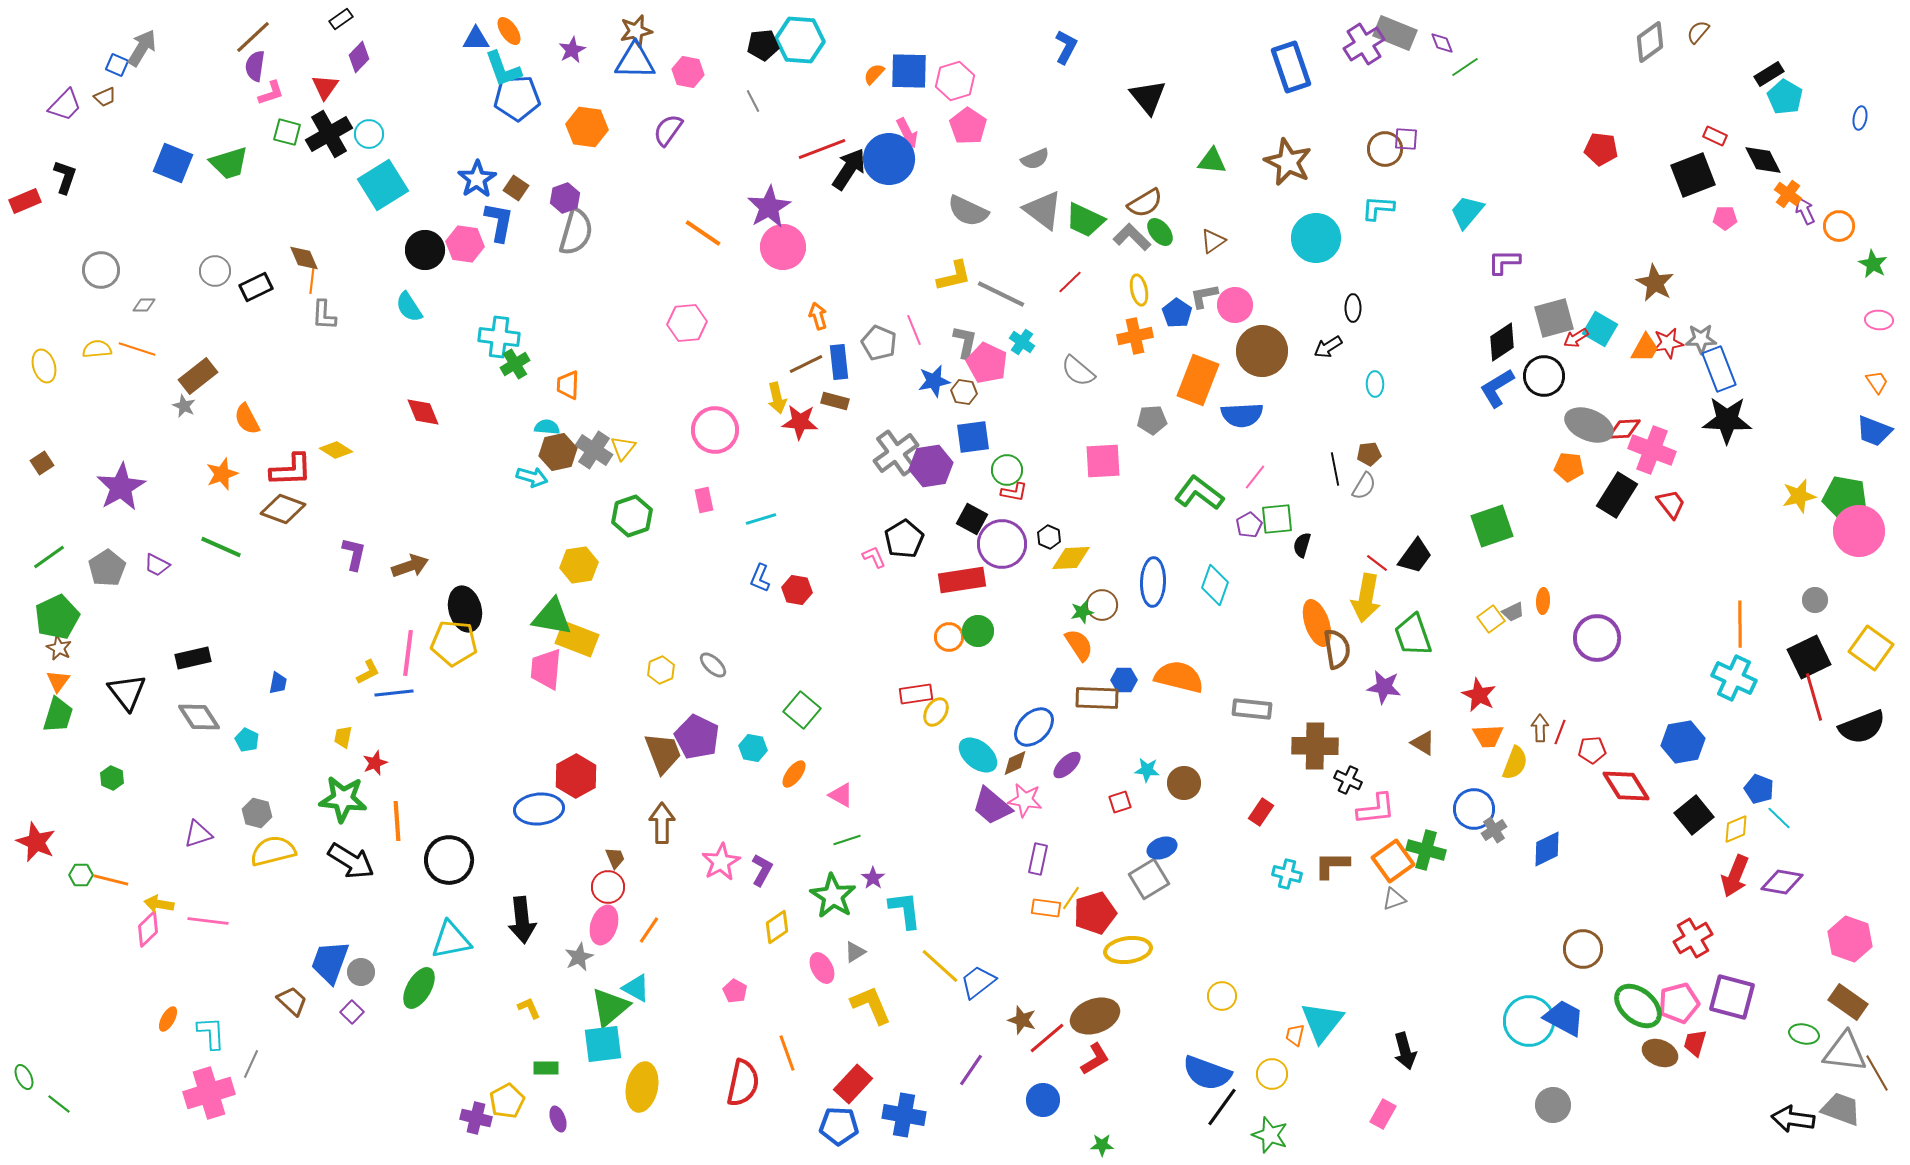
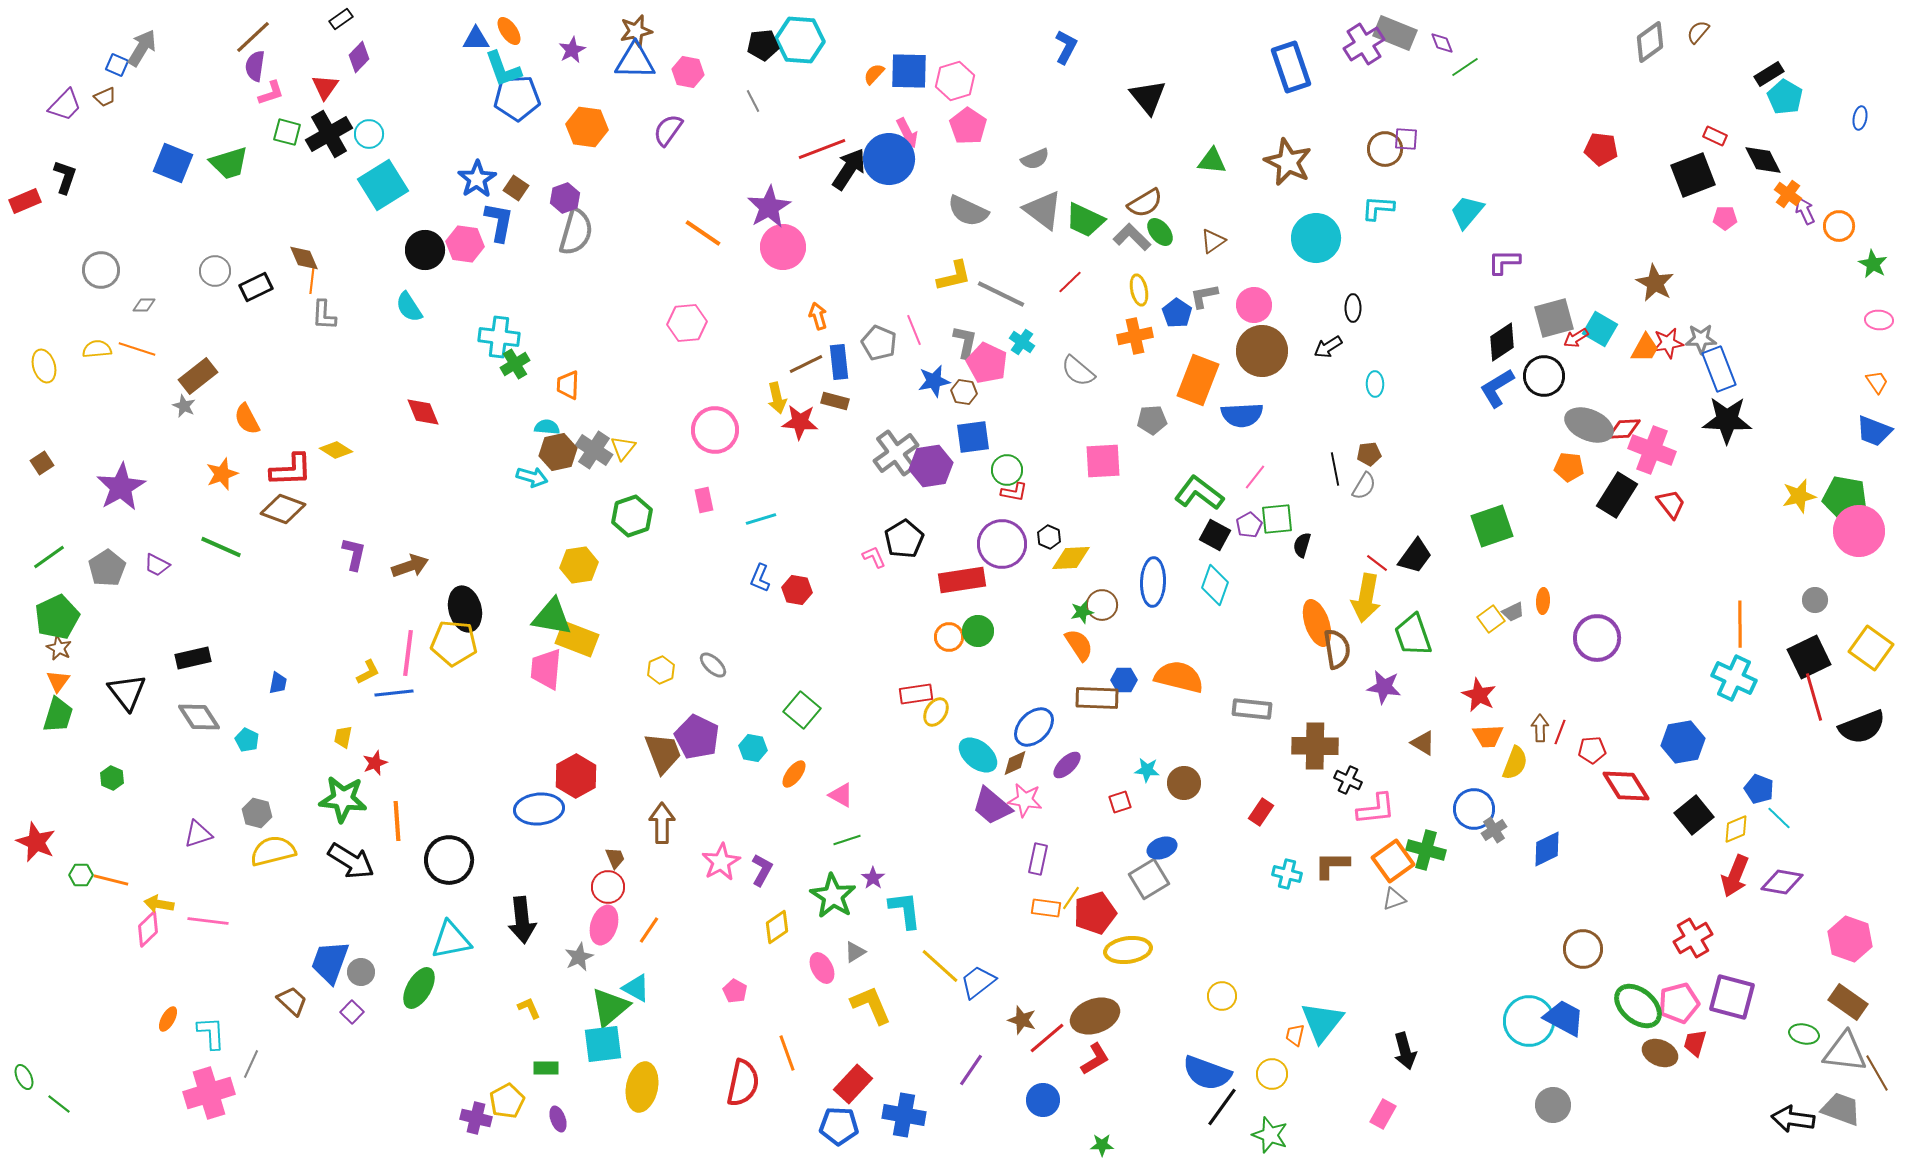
pink circle at (1235, 305): moved 19 px right
black square at (972, 519): moved 243 px right, 16 px down
